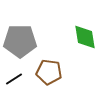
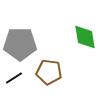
gray pentagon: moved 3 px down
black line: moved 1 px up
